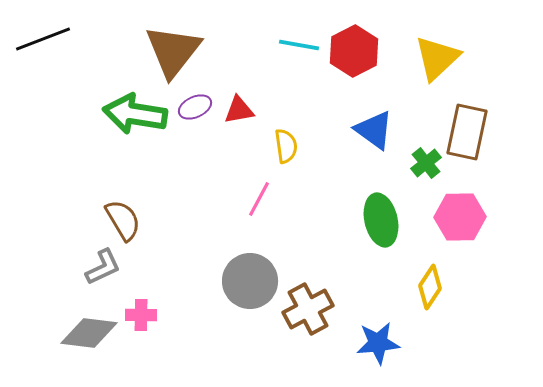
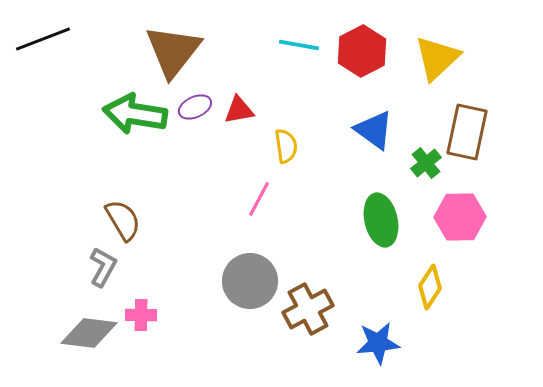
red hexagon: moved 8 px right
gray L-shape: rotated 36 degrees counterclockwise
